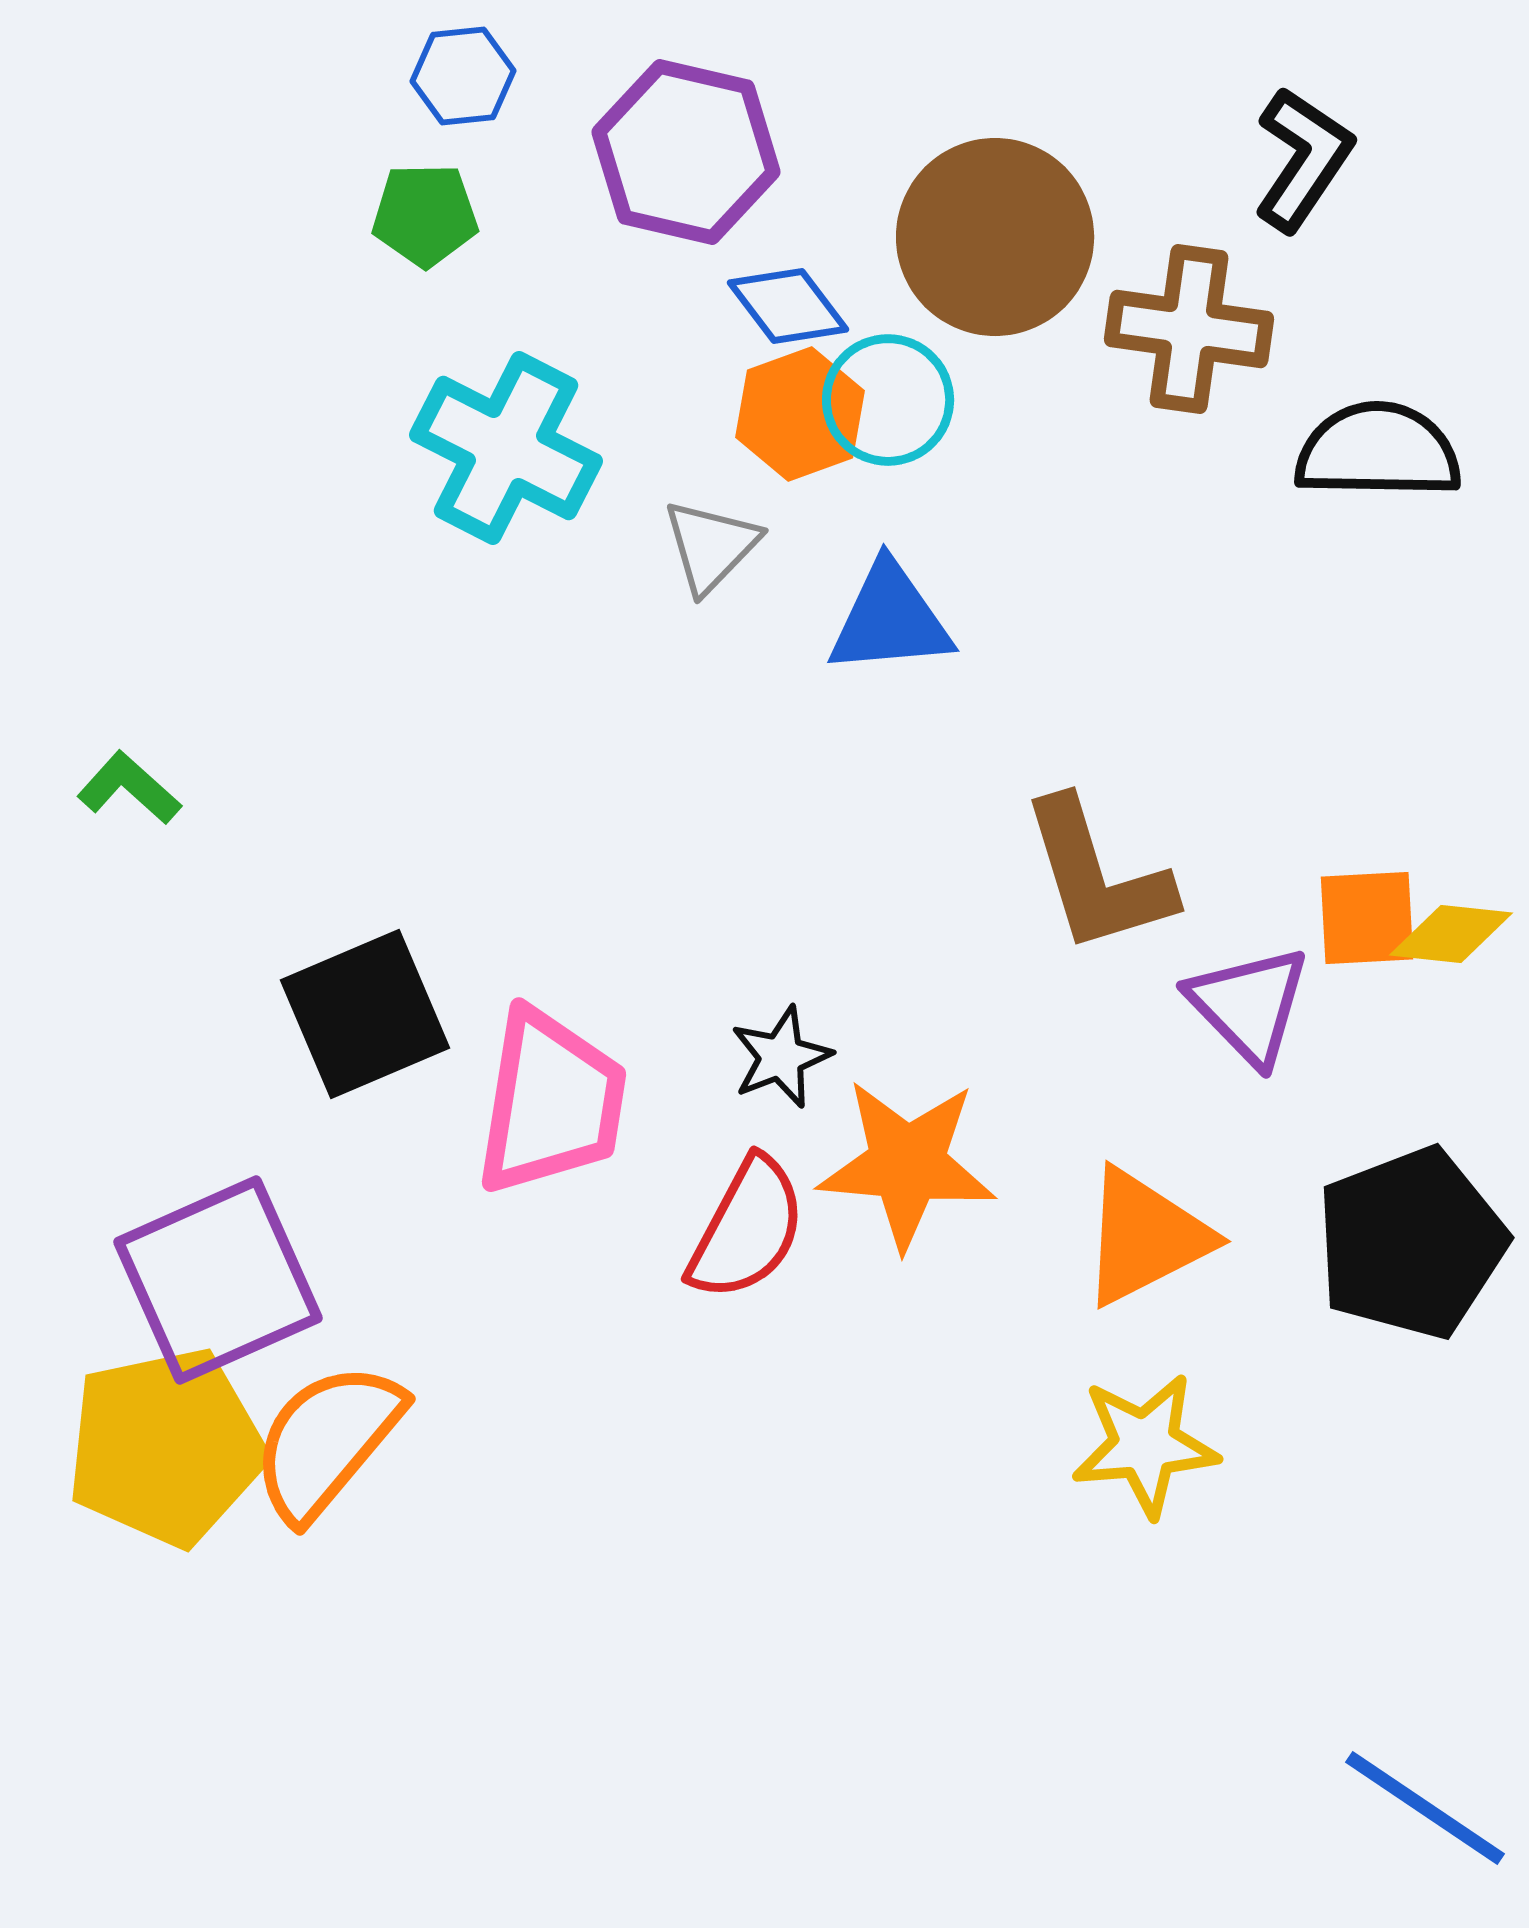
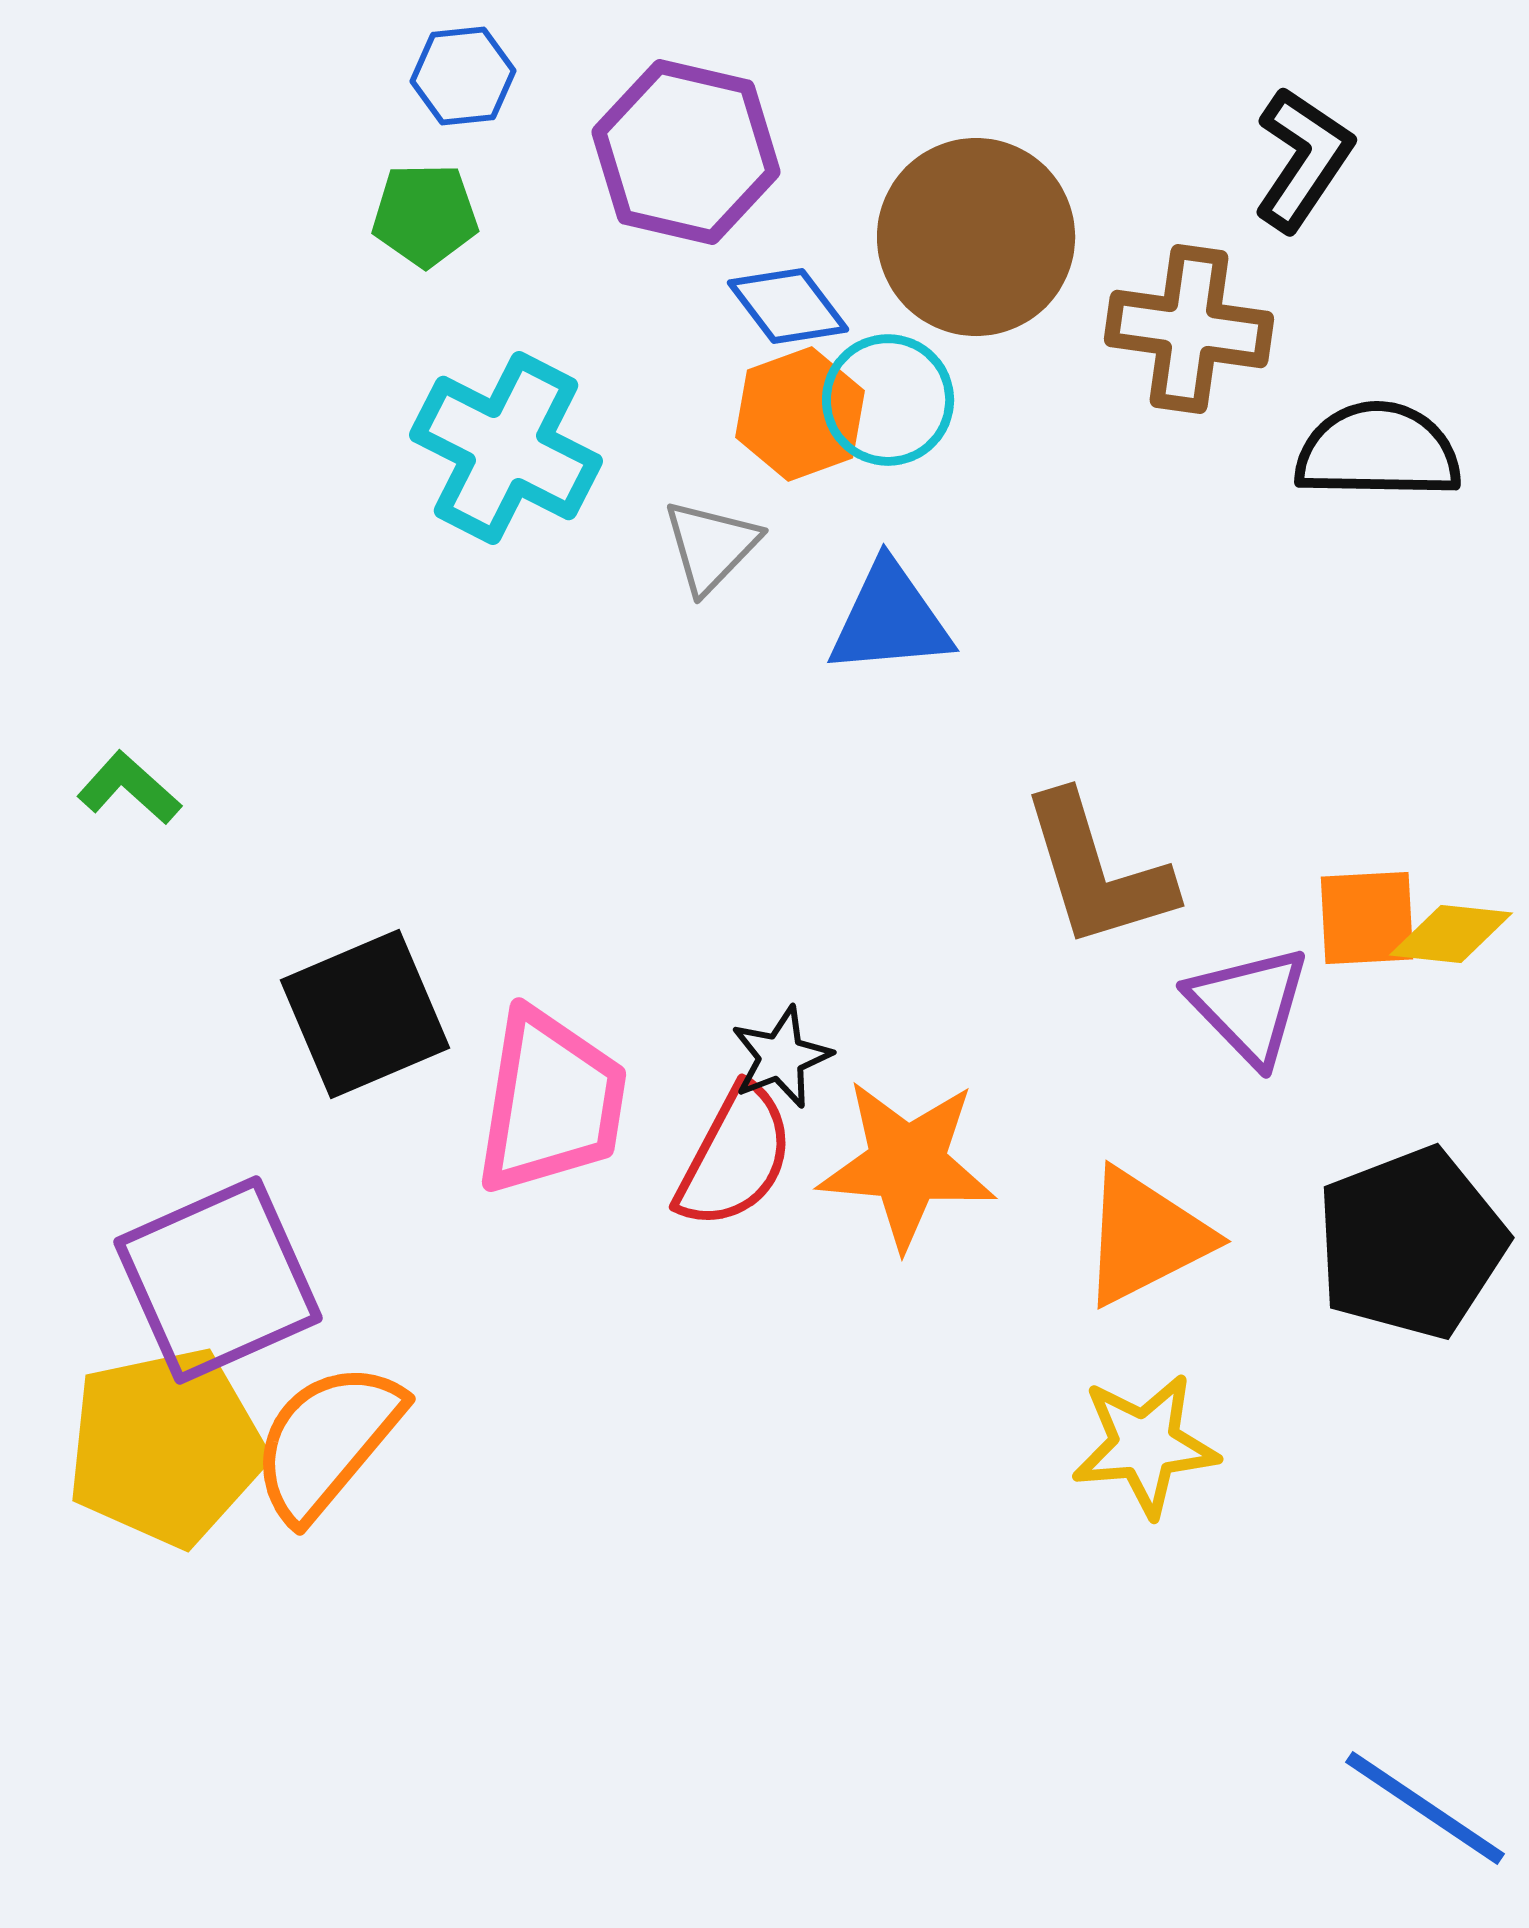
brown circle: moved 19 px left
brown L-shape: moved 5 px up
red semicircle: moved 12 px left, 72 px up
